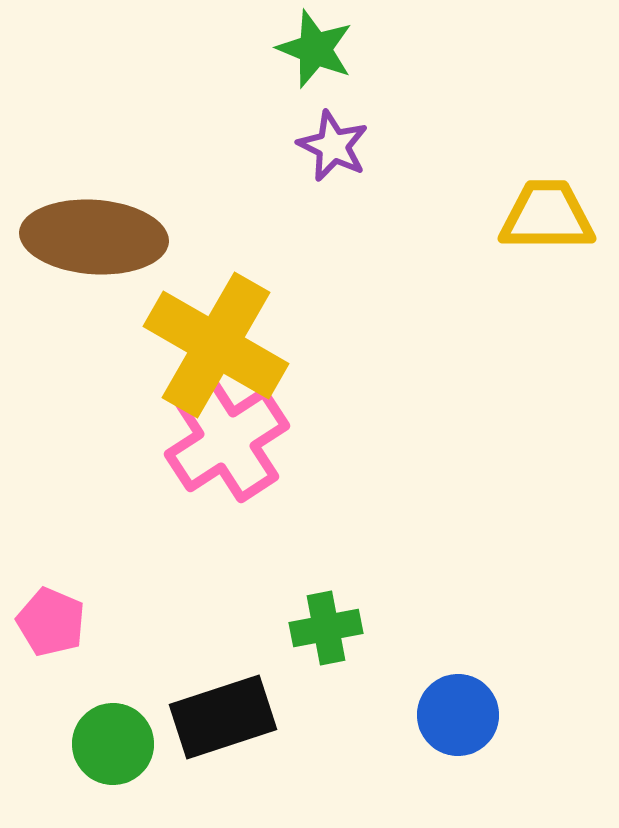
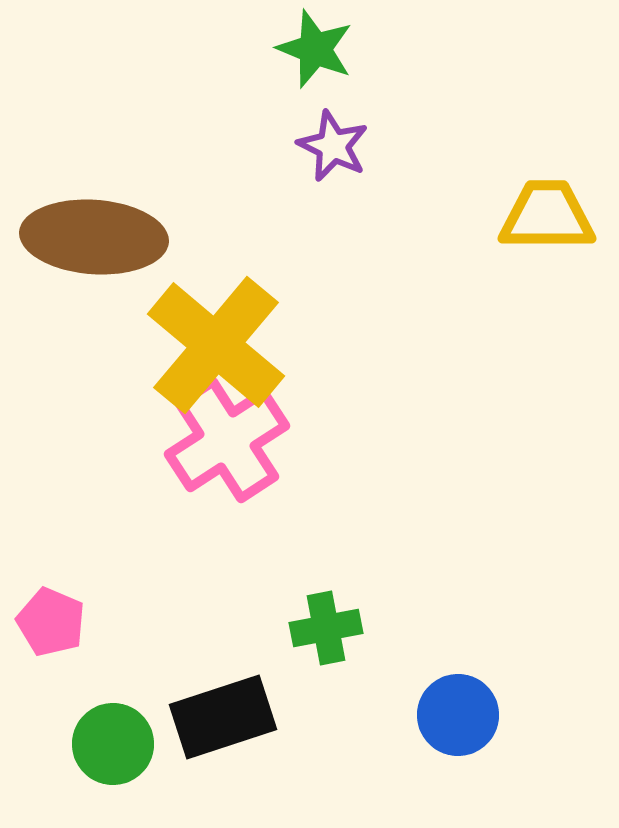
yellow cross: rotated 10 degrees clockwise
